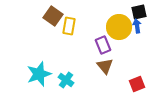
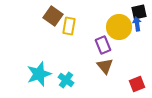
blue arrow: moved 2 px up
